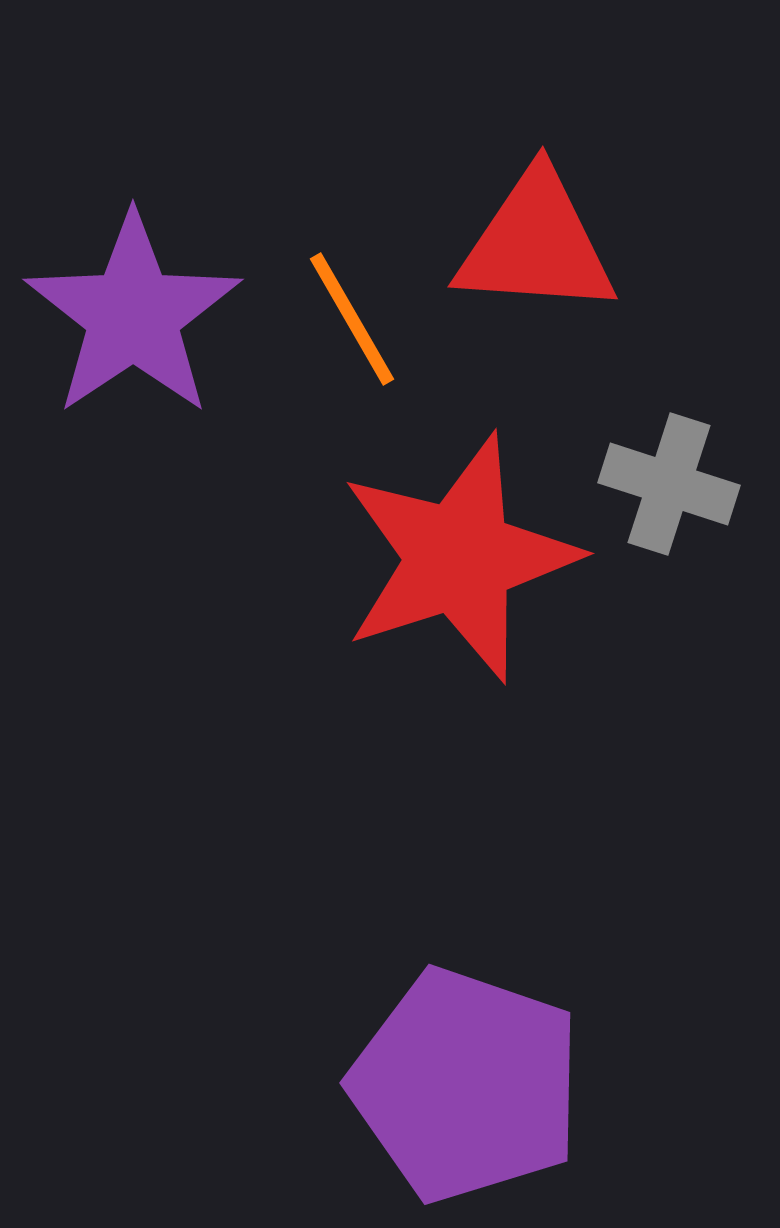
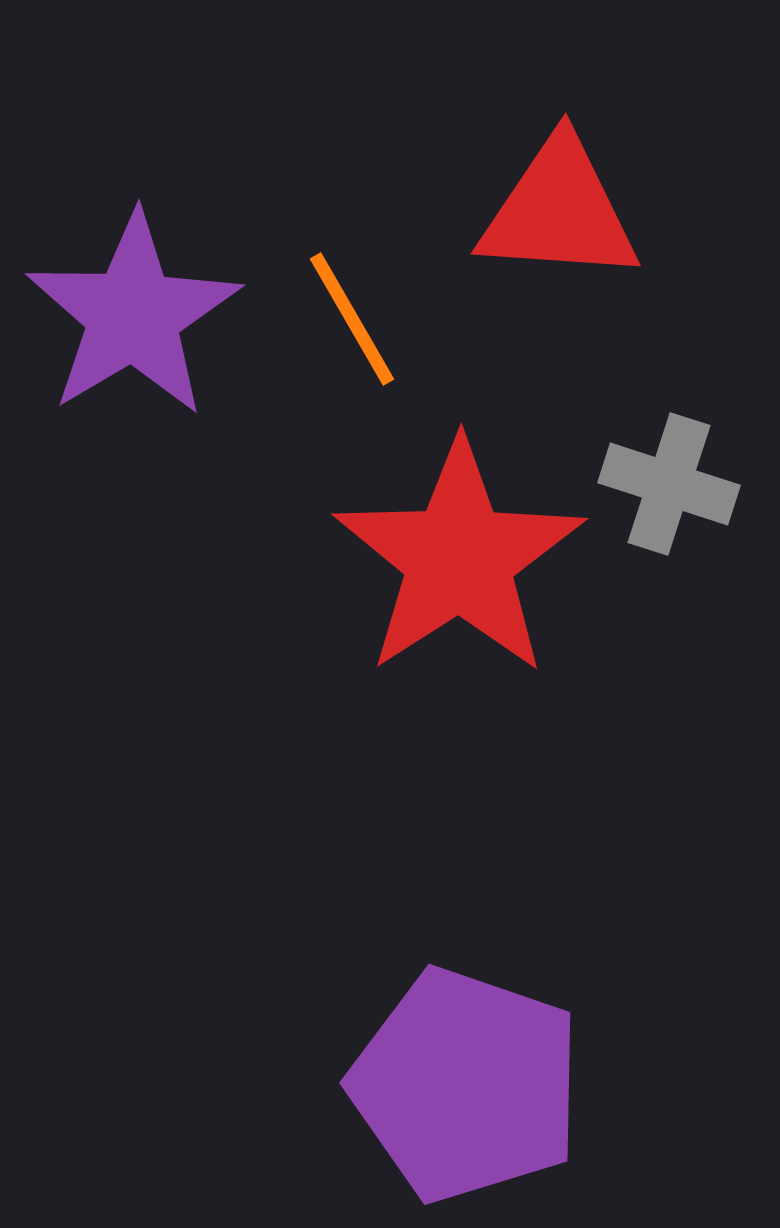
red triangle: moved 23 px right, 33 px up
purple star: rotated 3 degrees clockwise
red star: rotated 15 degrees counterclockwise
